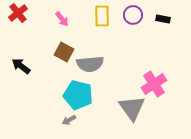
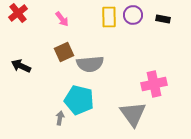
yellow rectangle: moved 7 px right, 1 px down
brown square: rotated 36 degrees clockwise
black arrow: rotated 12 degrees counterclockwise
pink cross: rotated 20 degrees clockwise
cyan pentagon: moved 1 px right, 5 px down
gray triangle: moved 1 px right, 6 px down
gray arrow: moved 9 px left, 2 px up; rotated 128 degrees clockwise
